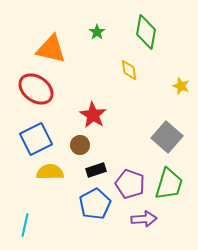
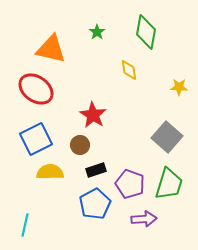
yellow star: moved 2 px left, 1 px down; rotated 18 degrees counterclockwise
